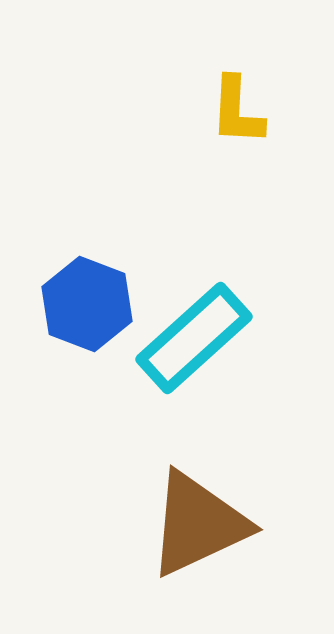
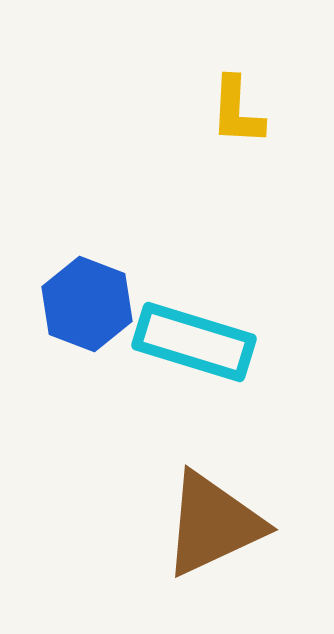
cyan rectangle: moved 4 px down; rotated 59 degrees clockwise
brown triangle: moved 15 px right
